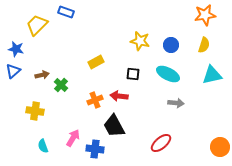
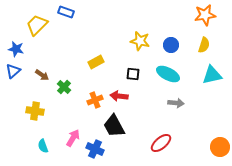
brown arrow: rotated 48 degrees clockwise
green cross: moved 3 px right, 2 px down
blue cross: rotated 18 degrees clockwise
